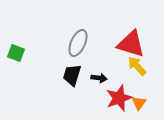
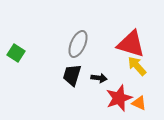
gray ellipse: moved 1 px down
green square: rotated 12 degrees clockwise
orange triangle: rotated 42 degrees counterclockwise
